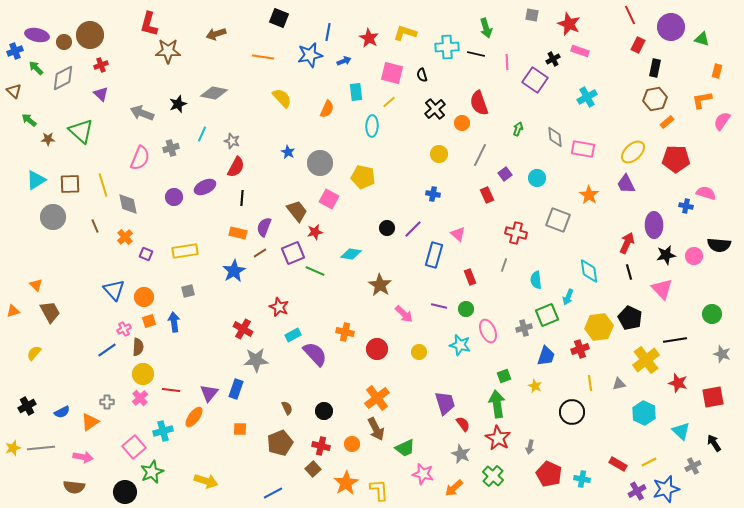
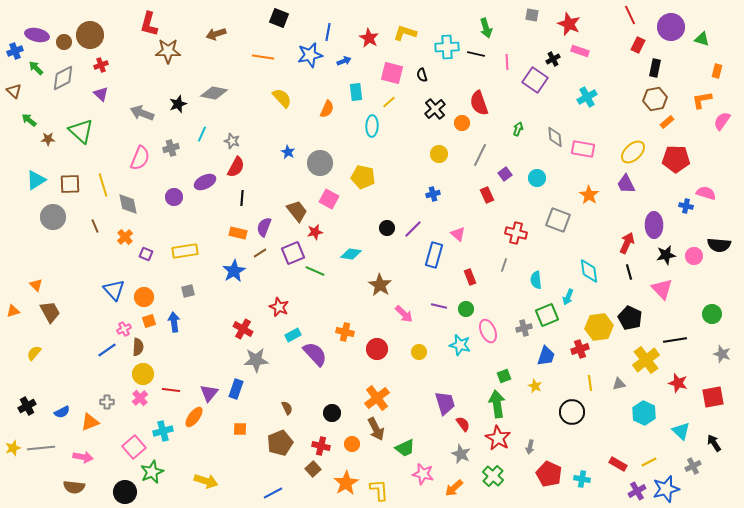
purple ellipse at (205, 187): moved 5 px up
blue cross at (433, 194): rotated 24 degrees counterclockwise
black circle at (324, 411): moved 8 px right, 2 px down
orange triangle at (90, 422): rotated 12 degrees clockwise
